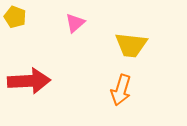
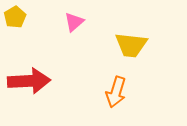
yellow pentagon: rotated 20 degrees clockwise
pink triangle: moved 1 px left, 1 px up
orange arrow: moved 5 px left, 2 px down
